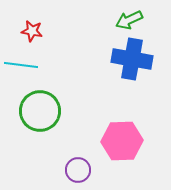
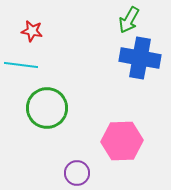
green arrow: rotated 36 degrees counterclockwise
blue cross: moved 8 px right, 1 px up
green circle: moved 7 px right, 3 px up
purple circle: moved 1 px left, 3 px down
